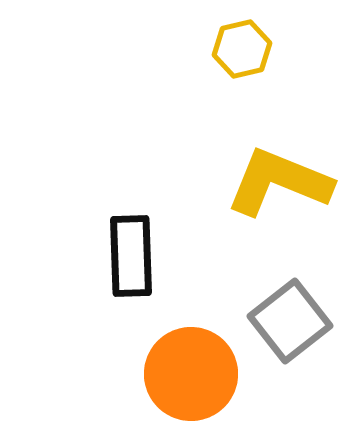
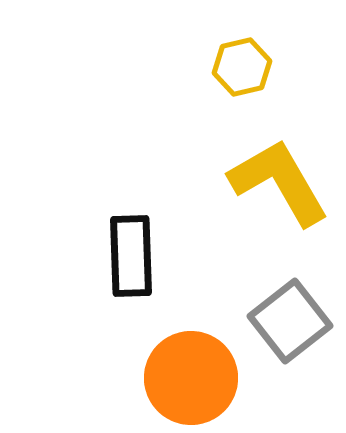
yellow hexagon: moved 18 px down
yellow L-shape: rotated 38 degrees clockwise
orange circle: moved 4 px down
